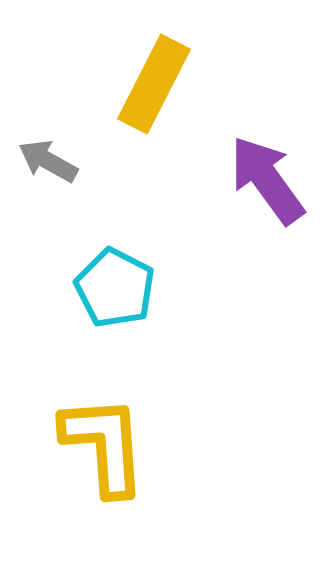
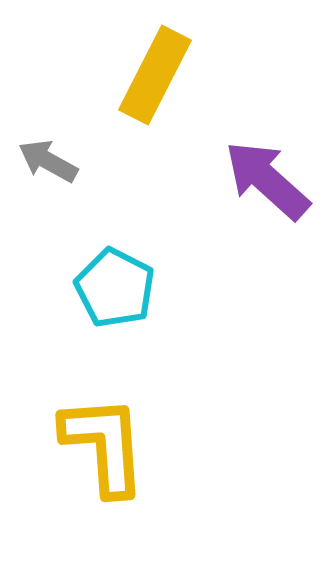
yellow rectangle: moved 1 px right, 9 px up
purple arrow: rotated 12 degrees counterclockwise
